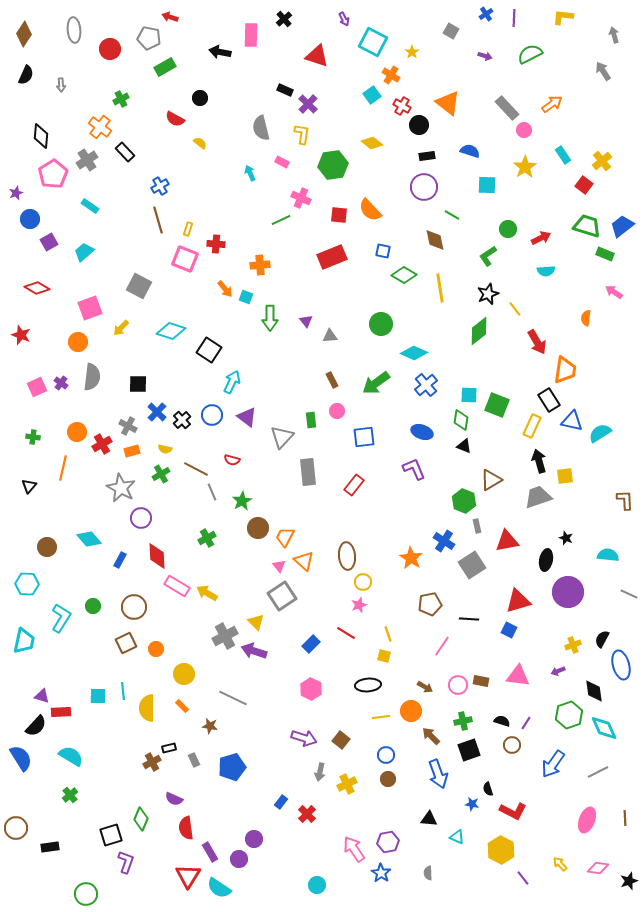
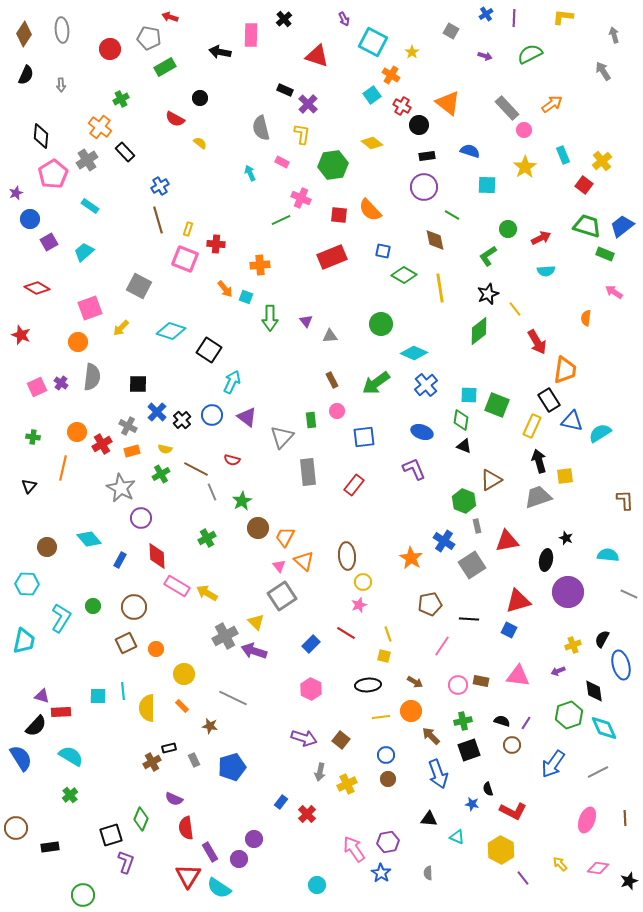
gray ellipse at (74, 30): moved 12 px left
cyan rectangle at (563, 155): rotated 12 degrees clockwise
brown arrow at (425, 687): moved 10 px left, 5 px up
green circle at (86, 894): moved 3 px left, 1 px down
